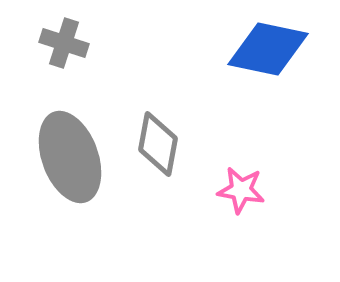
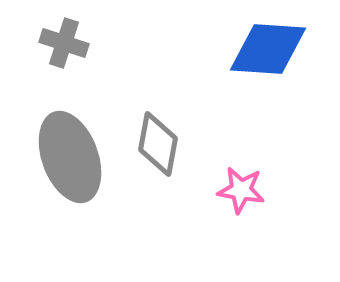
blue diamond: rotated 8 degrees counterclockwise
